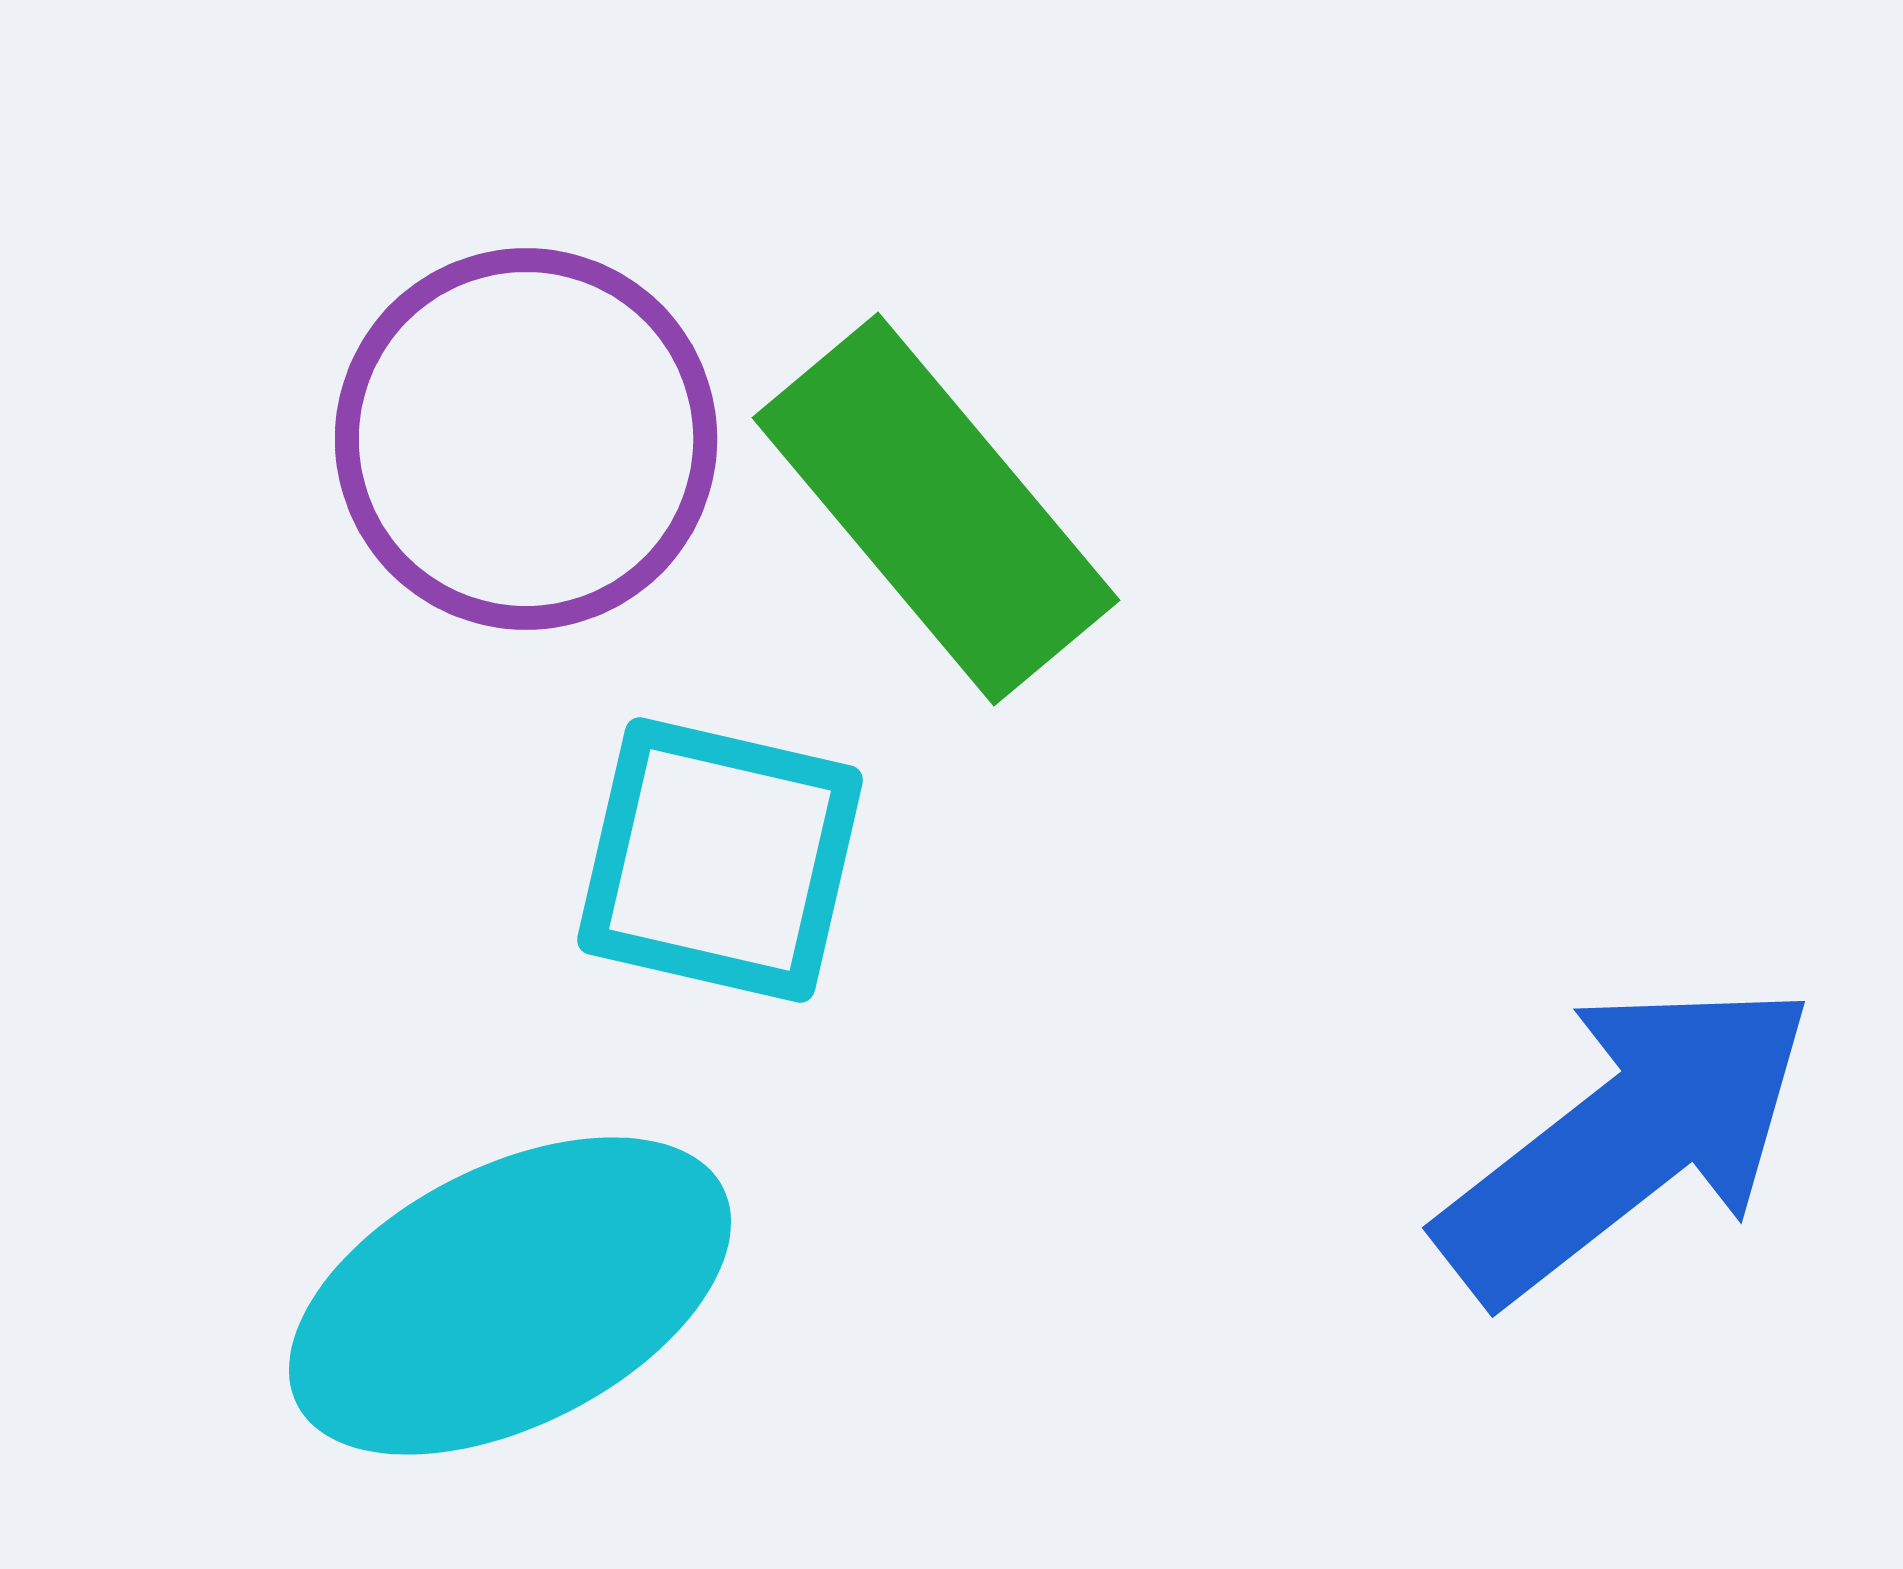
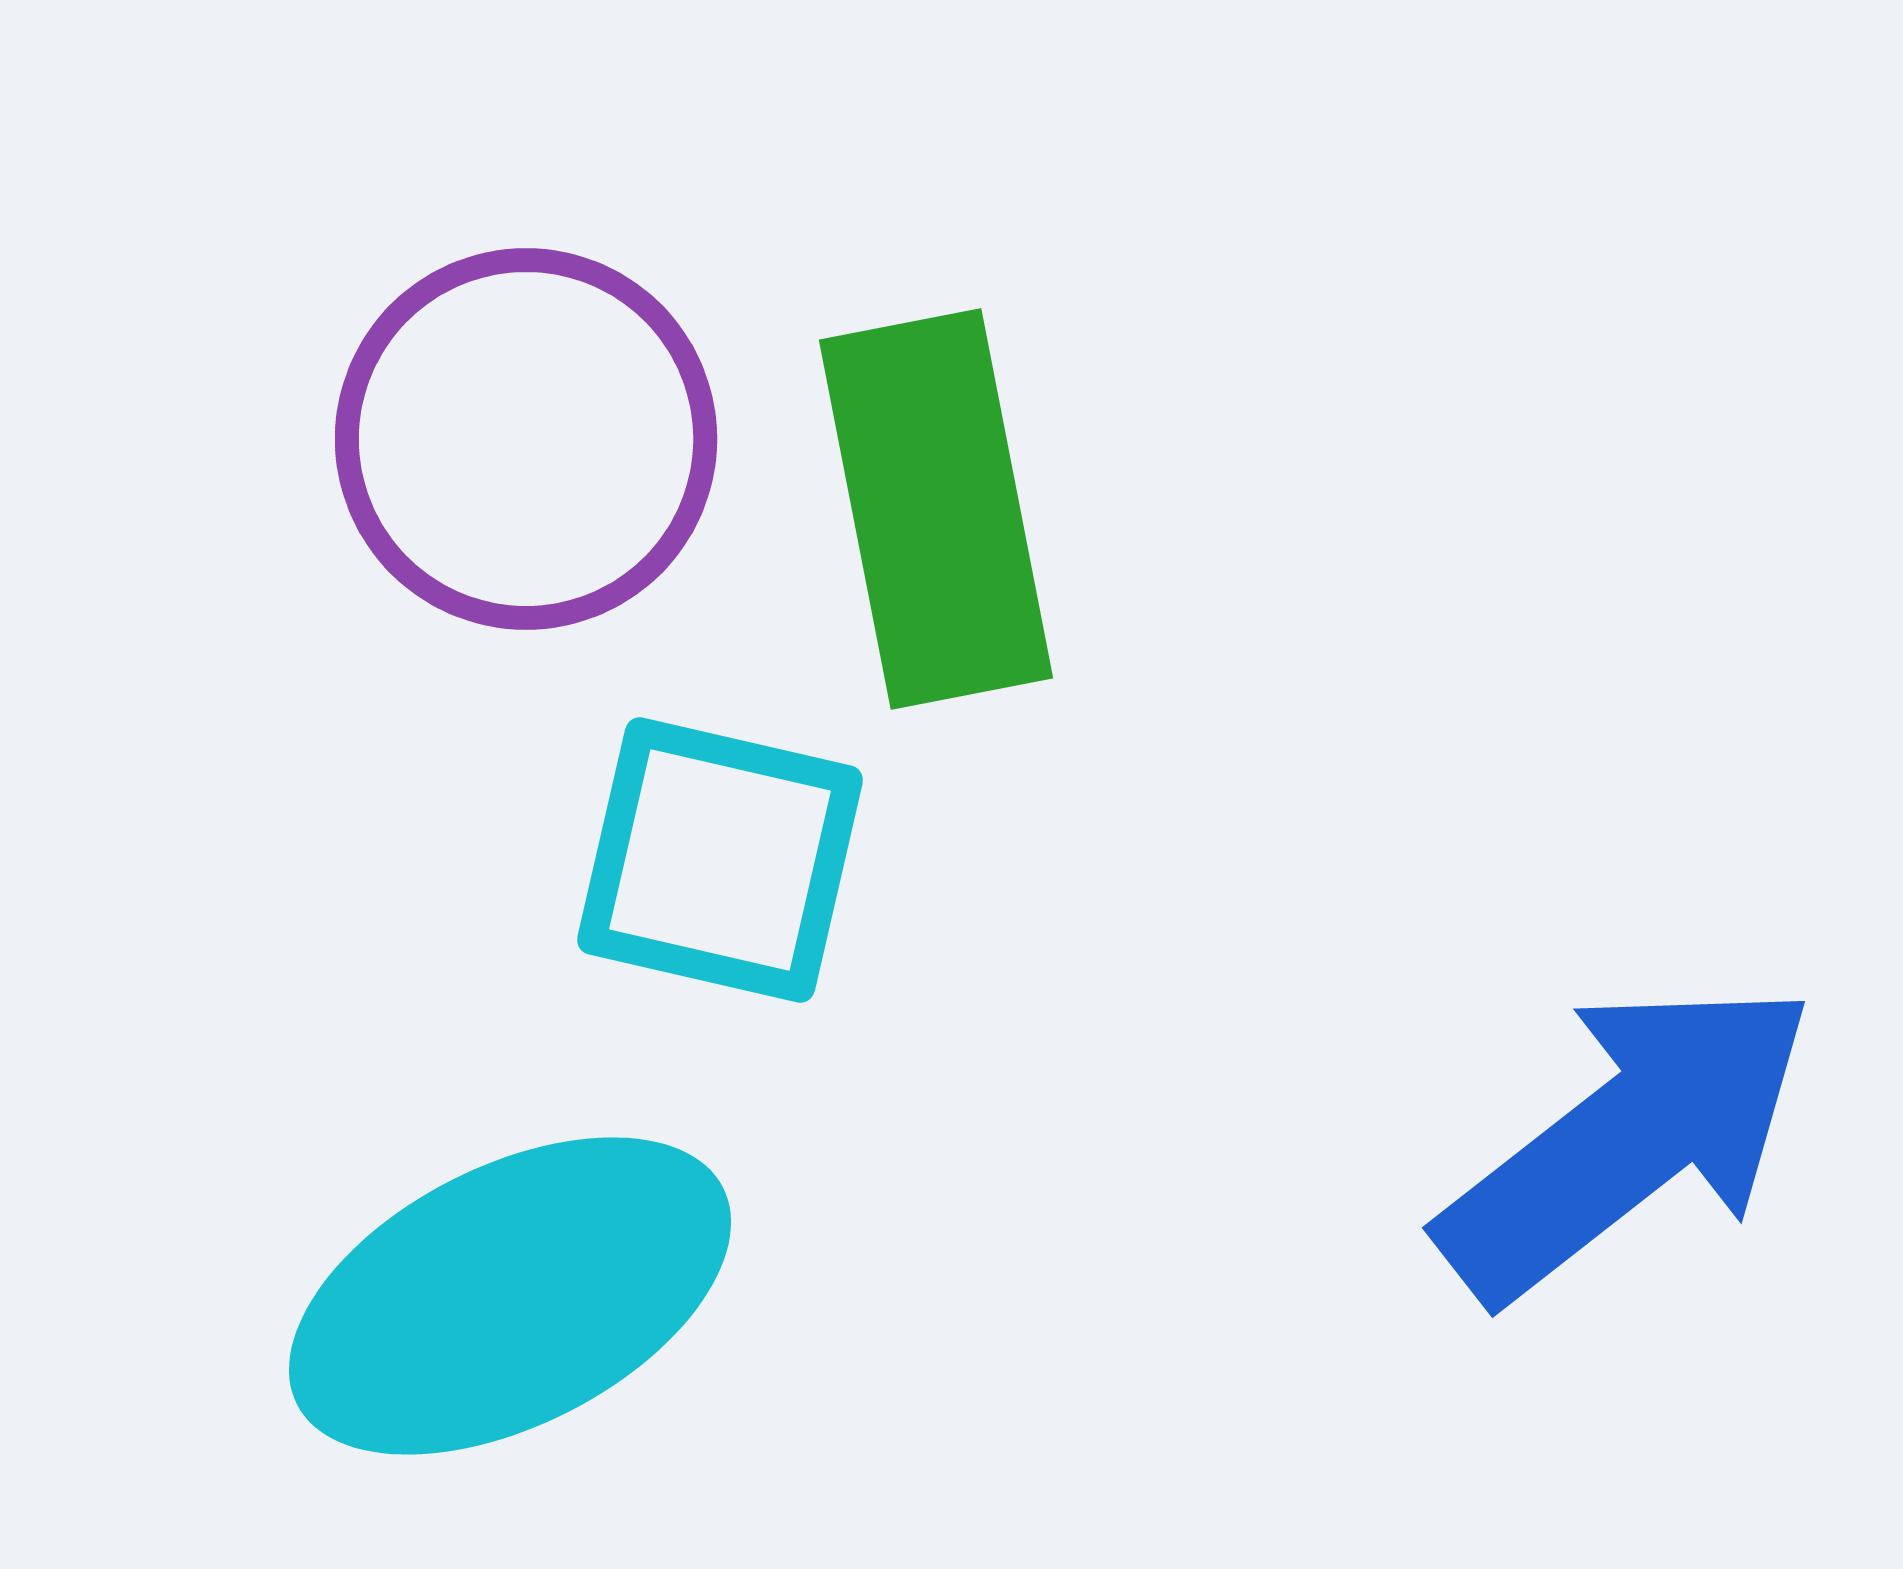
green rectangle: rotated 29 degrees clockwise
